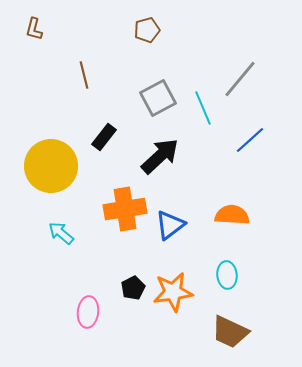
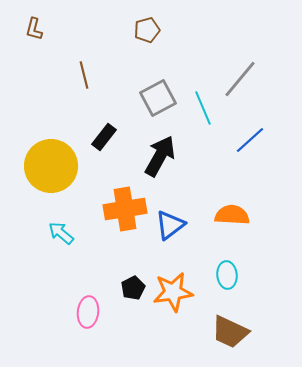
black arrow: rotated 18 degrees counterclockwise
